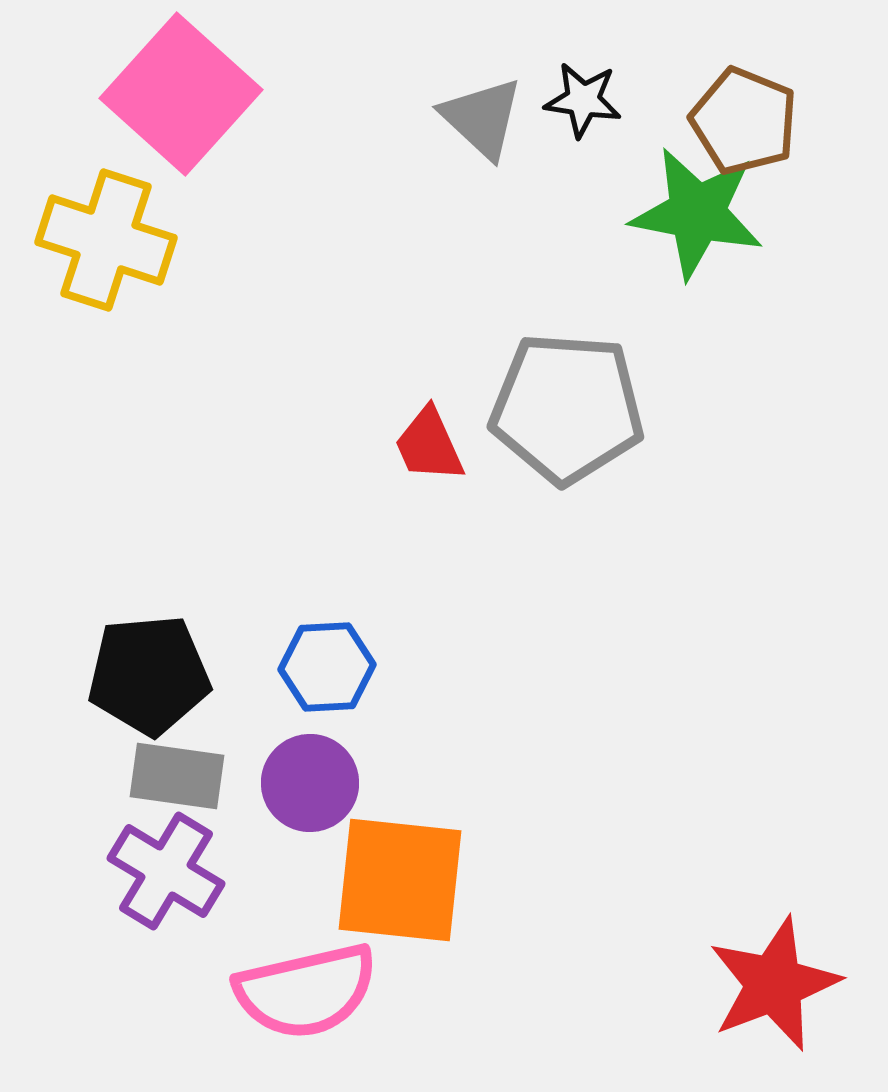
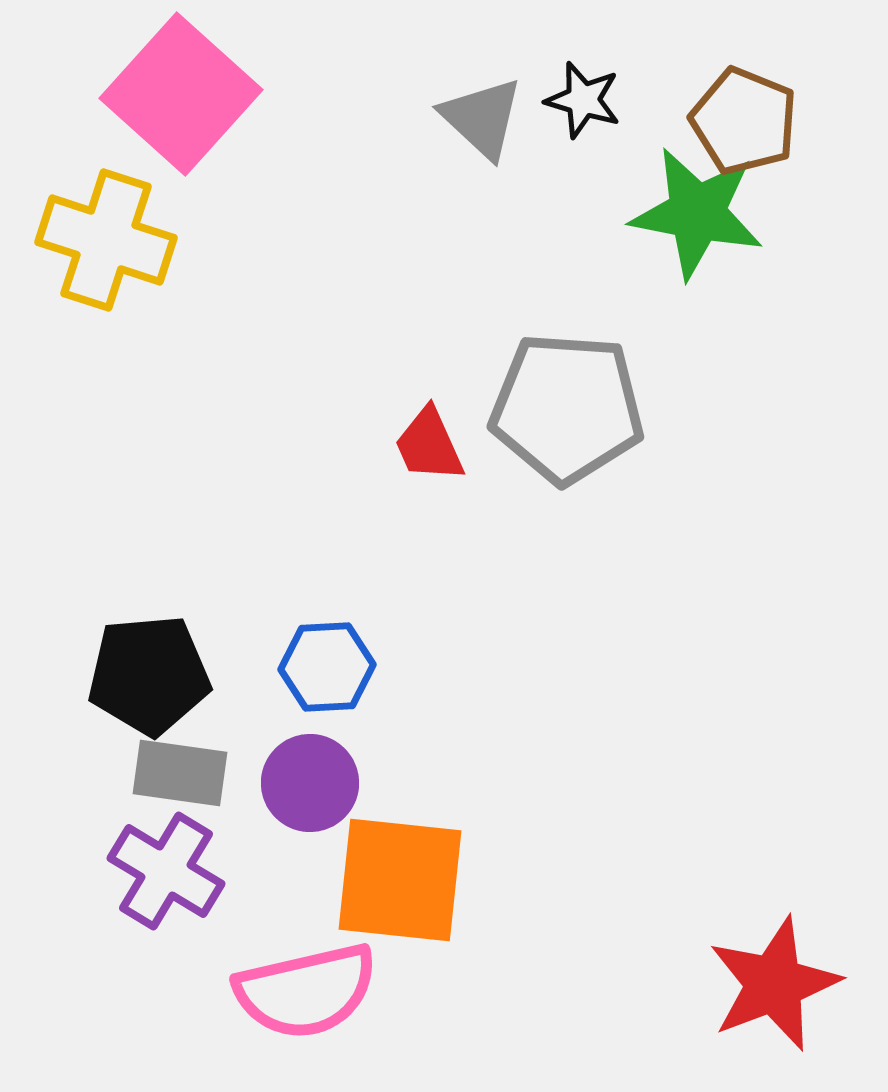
black star: rotated 8 degrees clockwise
gray rectangle: moved 3 px right, 3 px up
